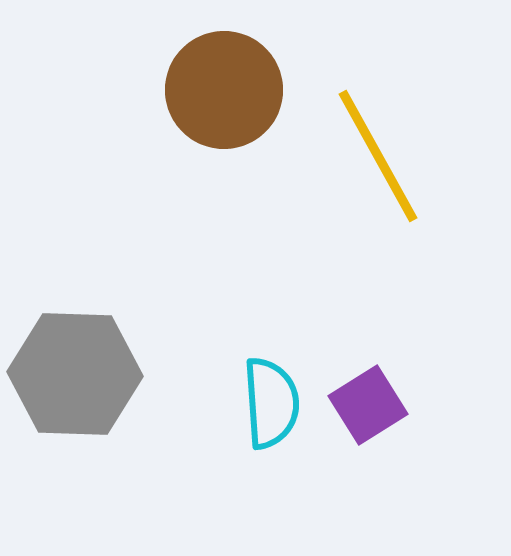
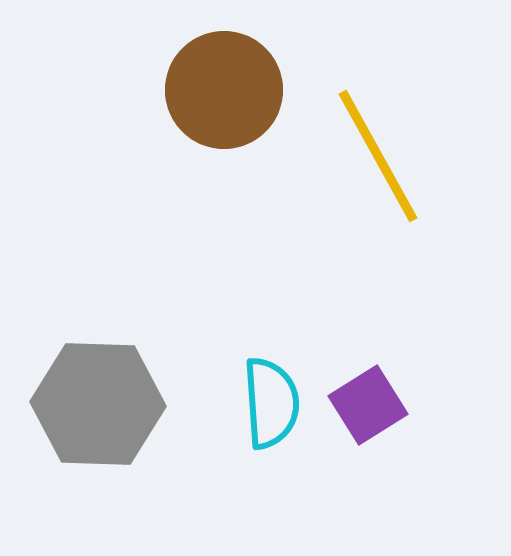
gray hexagon: moved 23 px right, 30 px down
